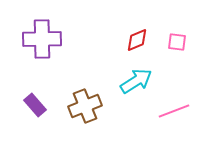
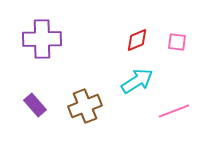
cyan arrow: moved 1 px right
